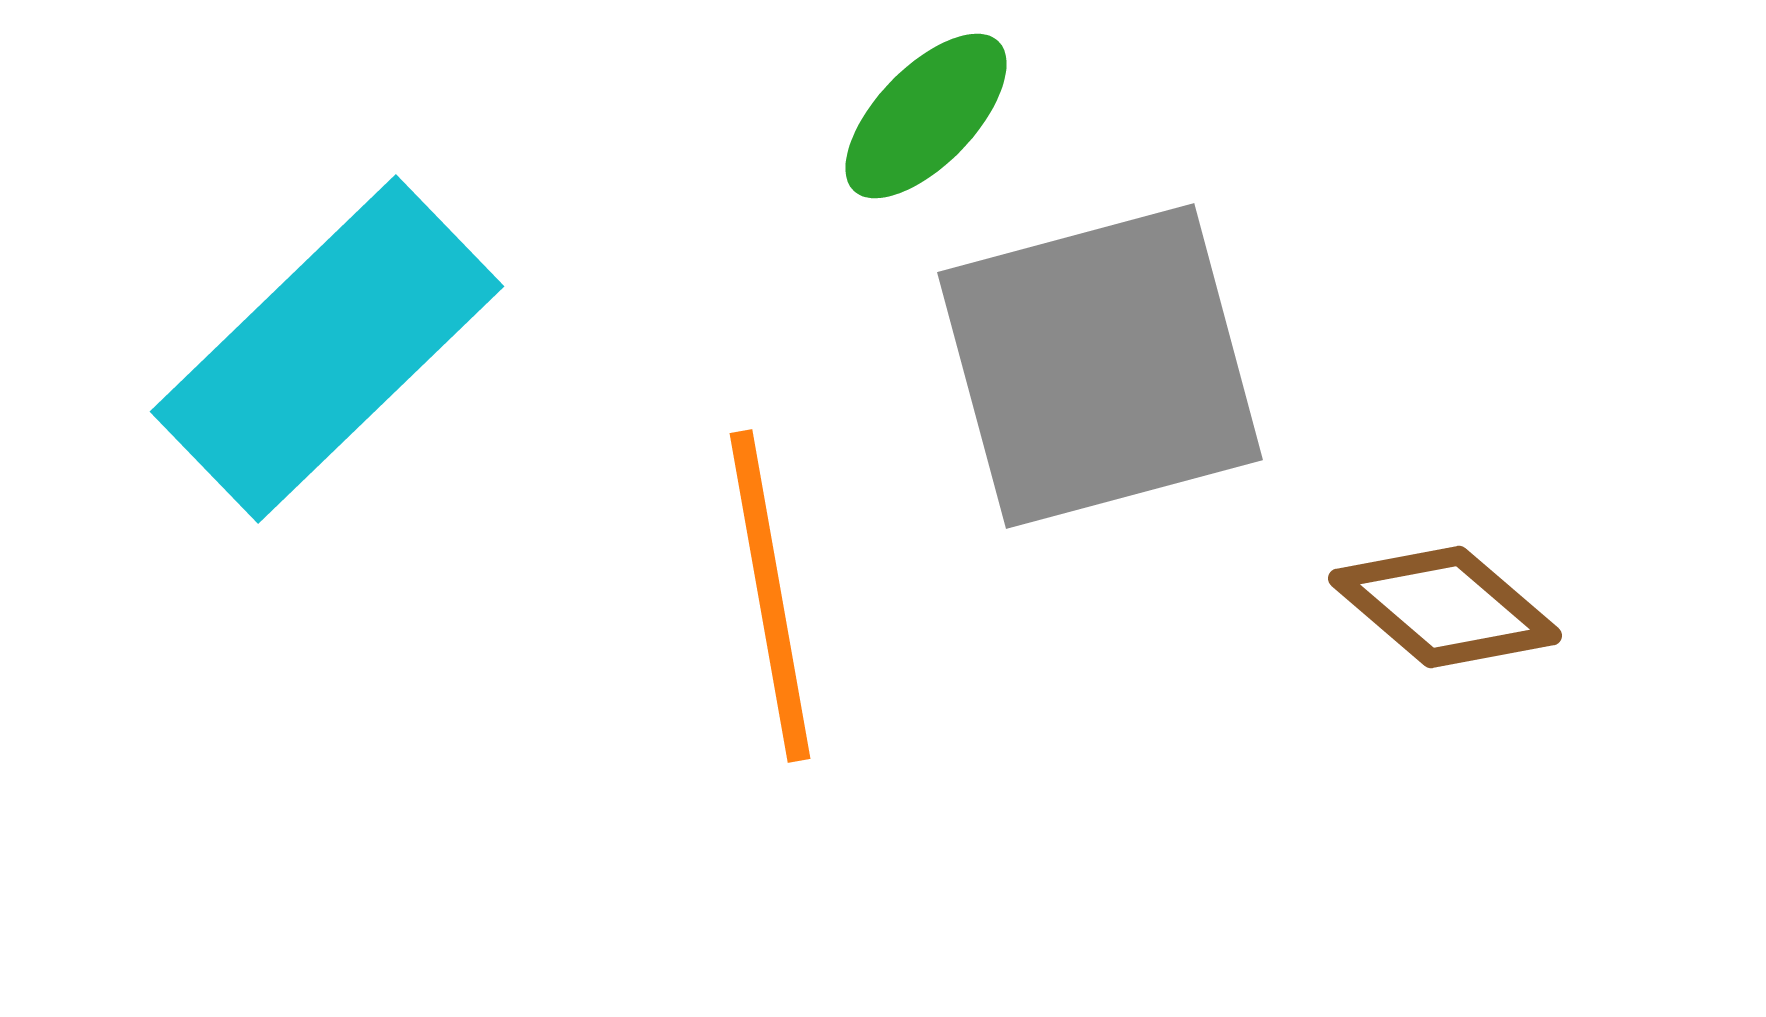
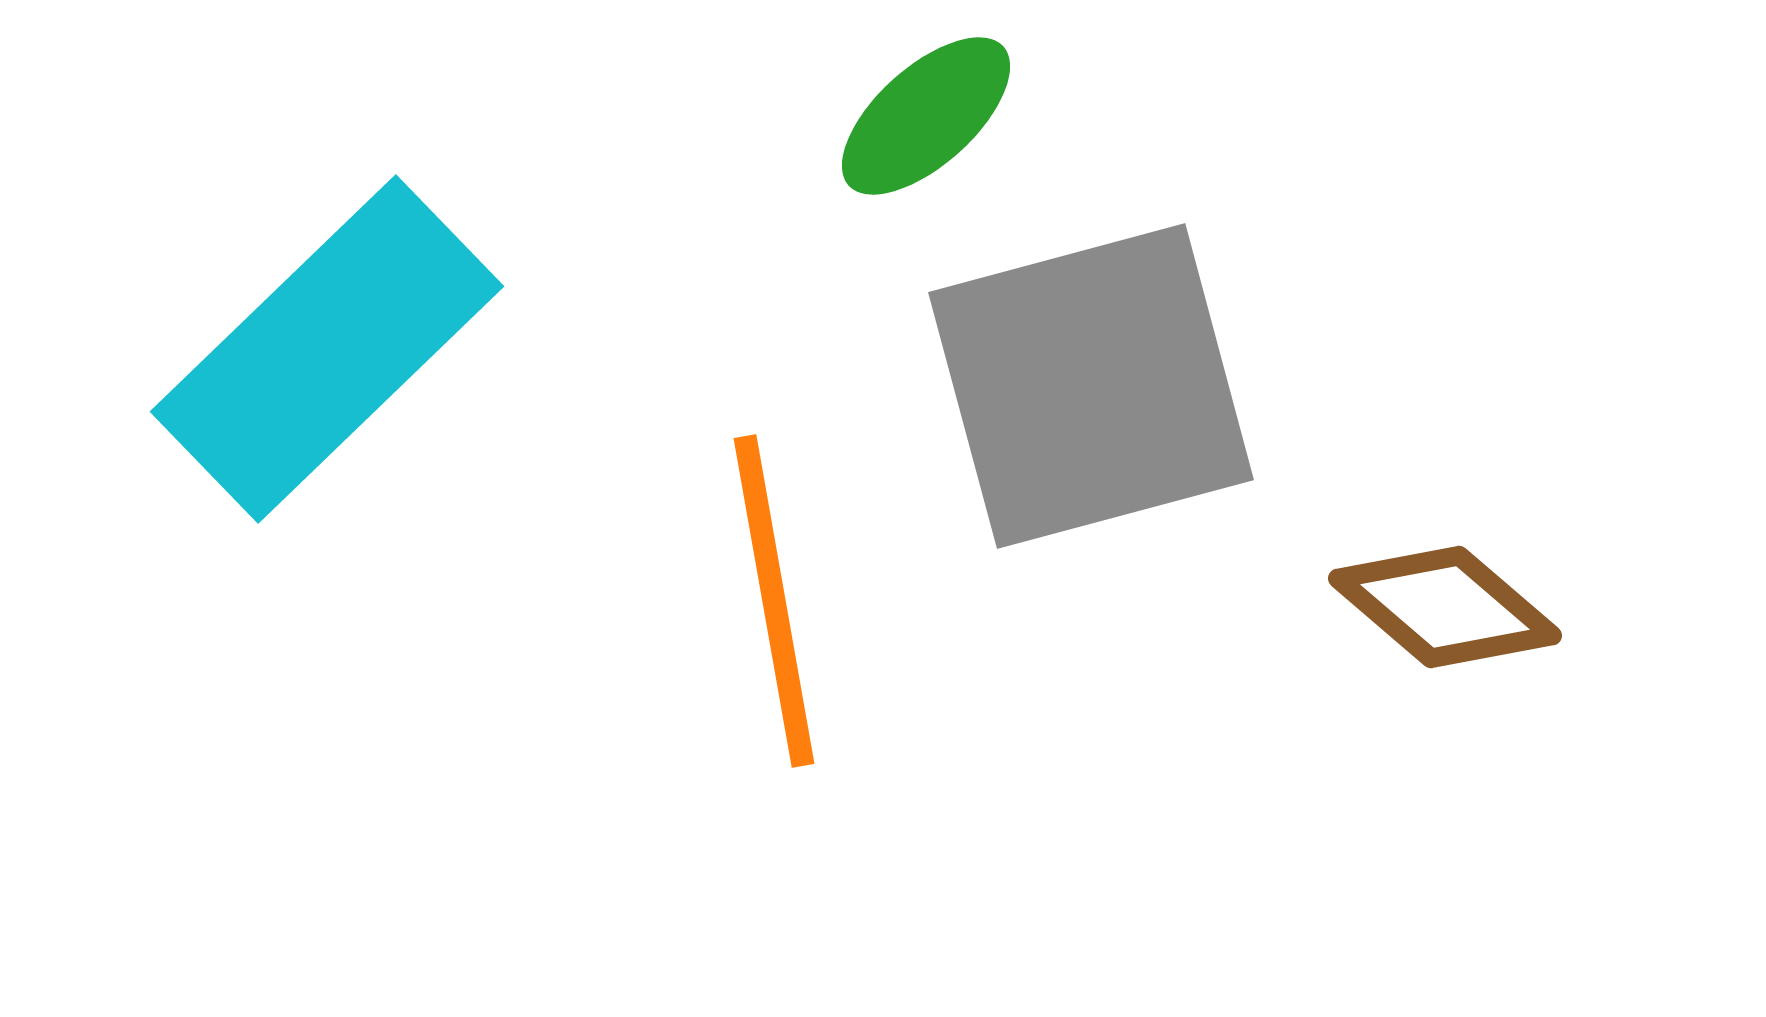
green ellipse: rotated 4 degrees clockwise
gray square: moved 9 px left, 20 px down
orange line: moved 4 px right, 5 px down
